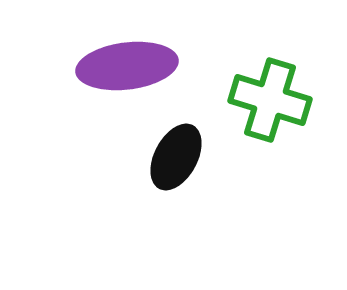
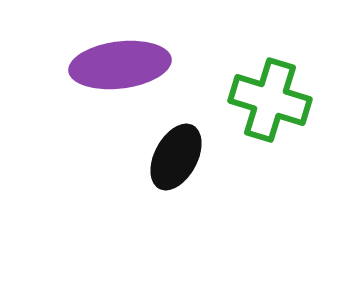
purple ellipse: moved 7 px left, 1 px up
